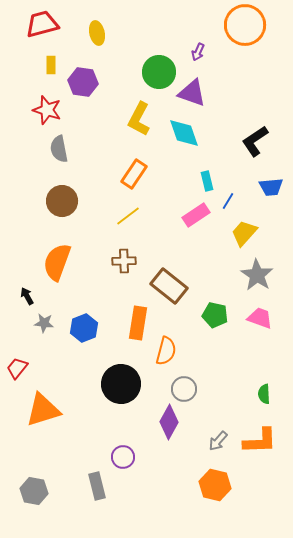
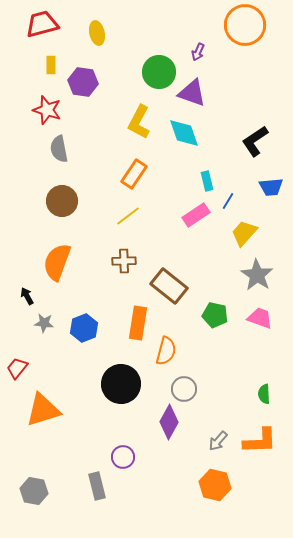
yellow L-shape at (139, 119): moved 3 px down
